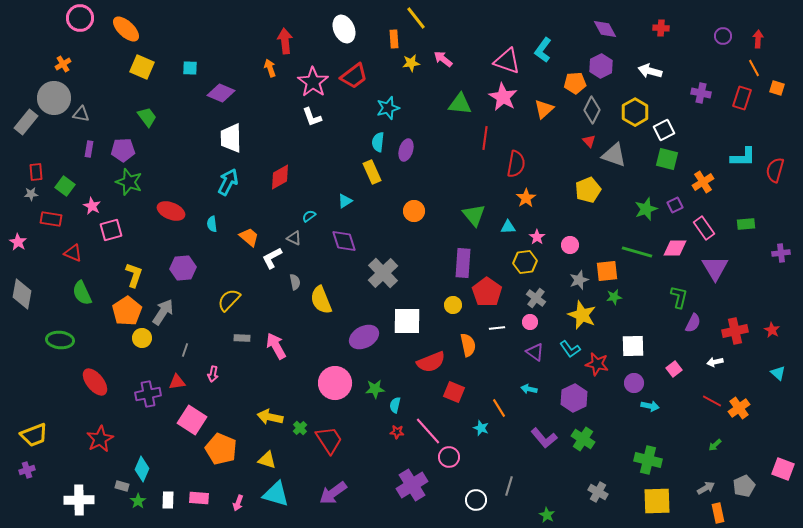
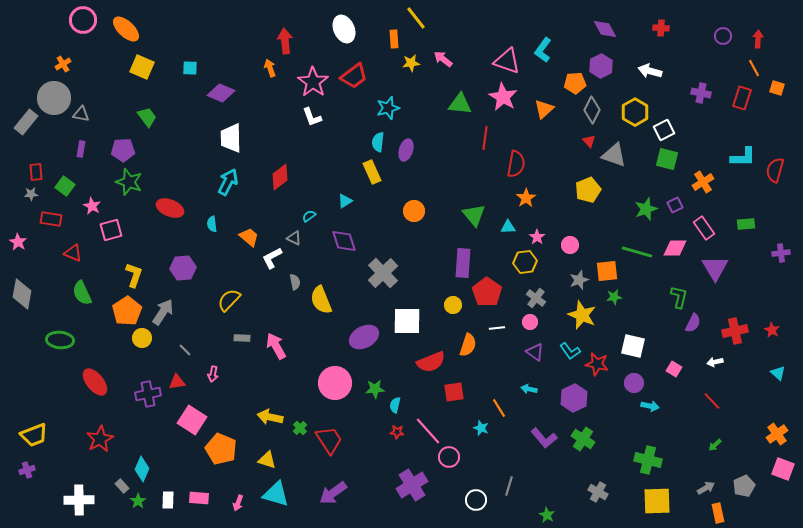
pink circle at (80, 18): moved 3 px right, 2 px down
purple rectangle at (89, 149): moved 8 px left
red diamond at (280, 177): rotated 8 degrees counterclockwise
red ellipse at (171, 211): moved 1 px left, 3 px up
orange semicircle at (468, 345): rotated 30 degrees clockwise
white square at (633, 346): rotated 15 degrees clockwise
cyan L-shape at (570, 349): moved 2 px down
gray line at (185, 350): rotated 64 degrees counterclockwise
pink square at (674, 369): rotated 21 degrees counterclockwise
red square at (454, 392): rotated 30 degrees counterclockwise
red line at (712, 401): rotated 18 degrees clockwise
orange cross at (739, 408): moved 38 px right, 26 px down
gray rectangle at (122, 486): rotated 32 degrees clockwise
